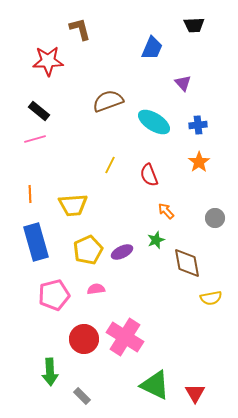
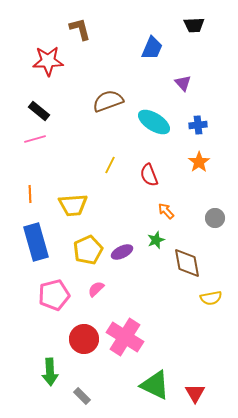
pink semicircle: rotated 36 degrees counterclockwise
